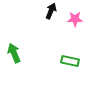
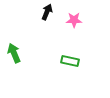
black arrow: moved 4 px left, 1 px down
pink star: moved 1 px left, 1 px down
